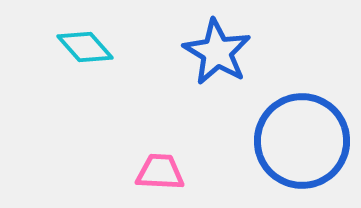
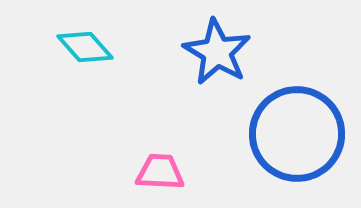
blue circle: moved 5 px left, 7 px up
